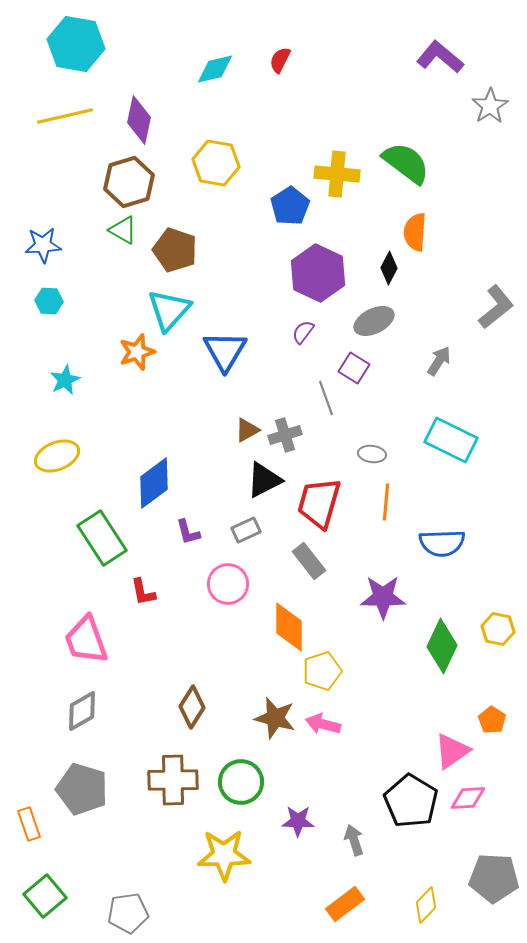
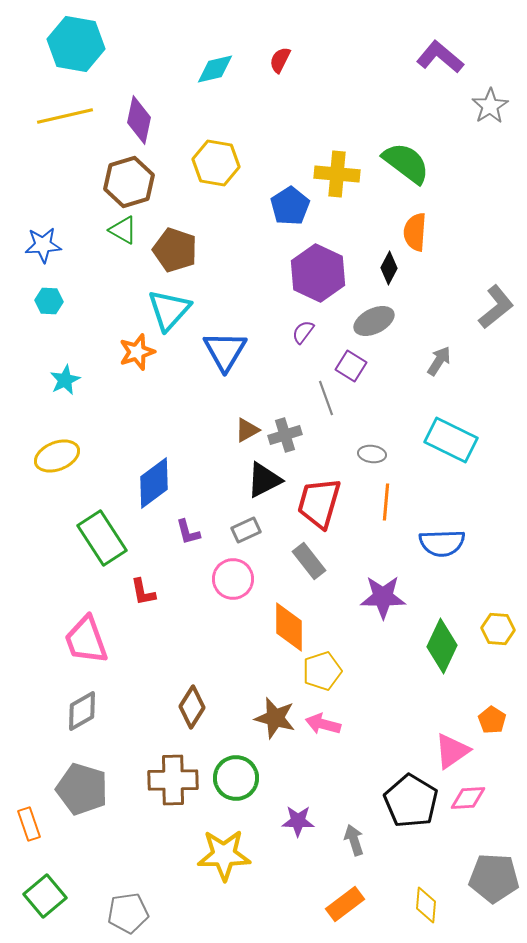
purple square at (354, 368): moved 3 px left, 2 px up
pink circle at (228, 584): moved 5 px right, 5 px up
yellow hexagon at (498, 629): rotated 8 degrees counterclockwise
green circle at (241, 782): moved 5 px left, 4 px up
yellow diamond at (426, 905): rotated 39 degrees counterclockwise
